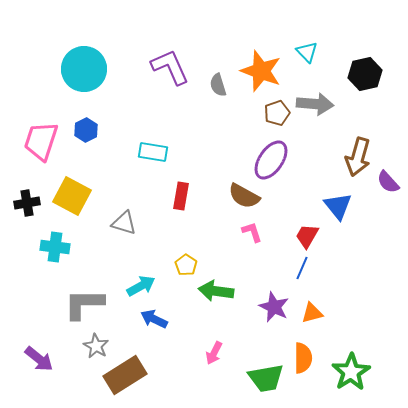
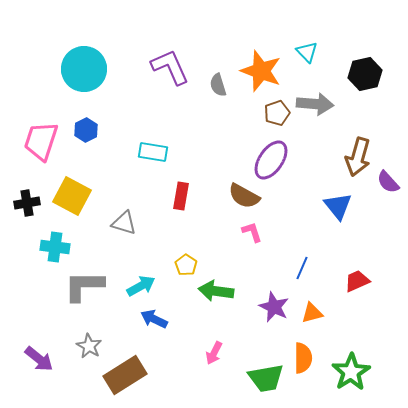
red trapezoid: moved 50 px right, 45 px down; rotated 36 degrees clockwise
gray L-shape: moved 18 px up
gray star: moved 7 px left
